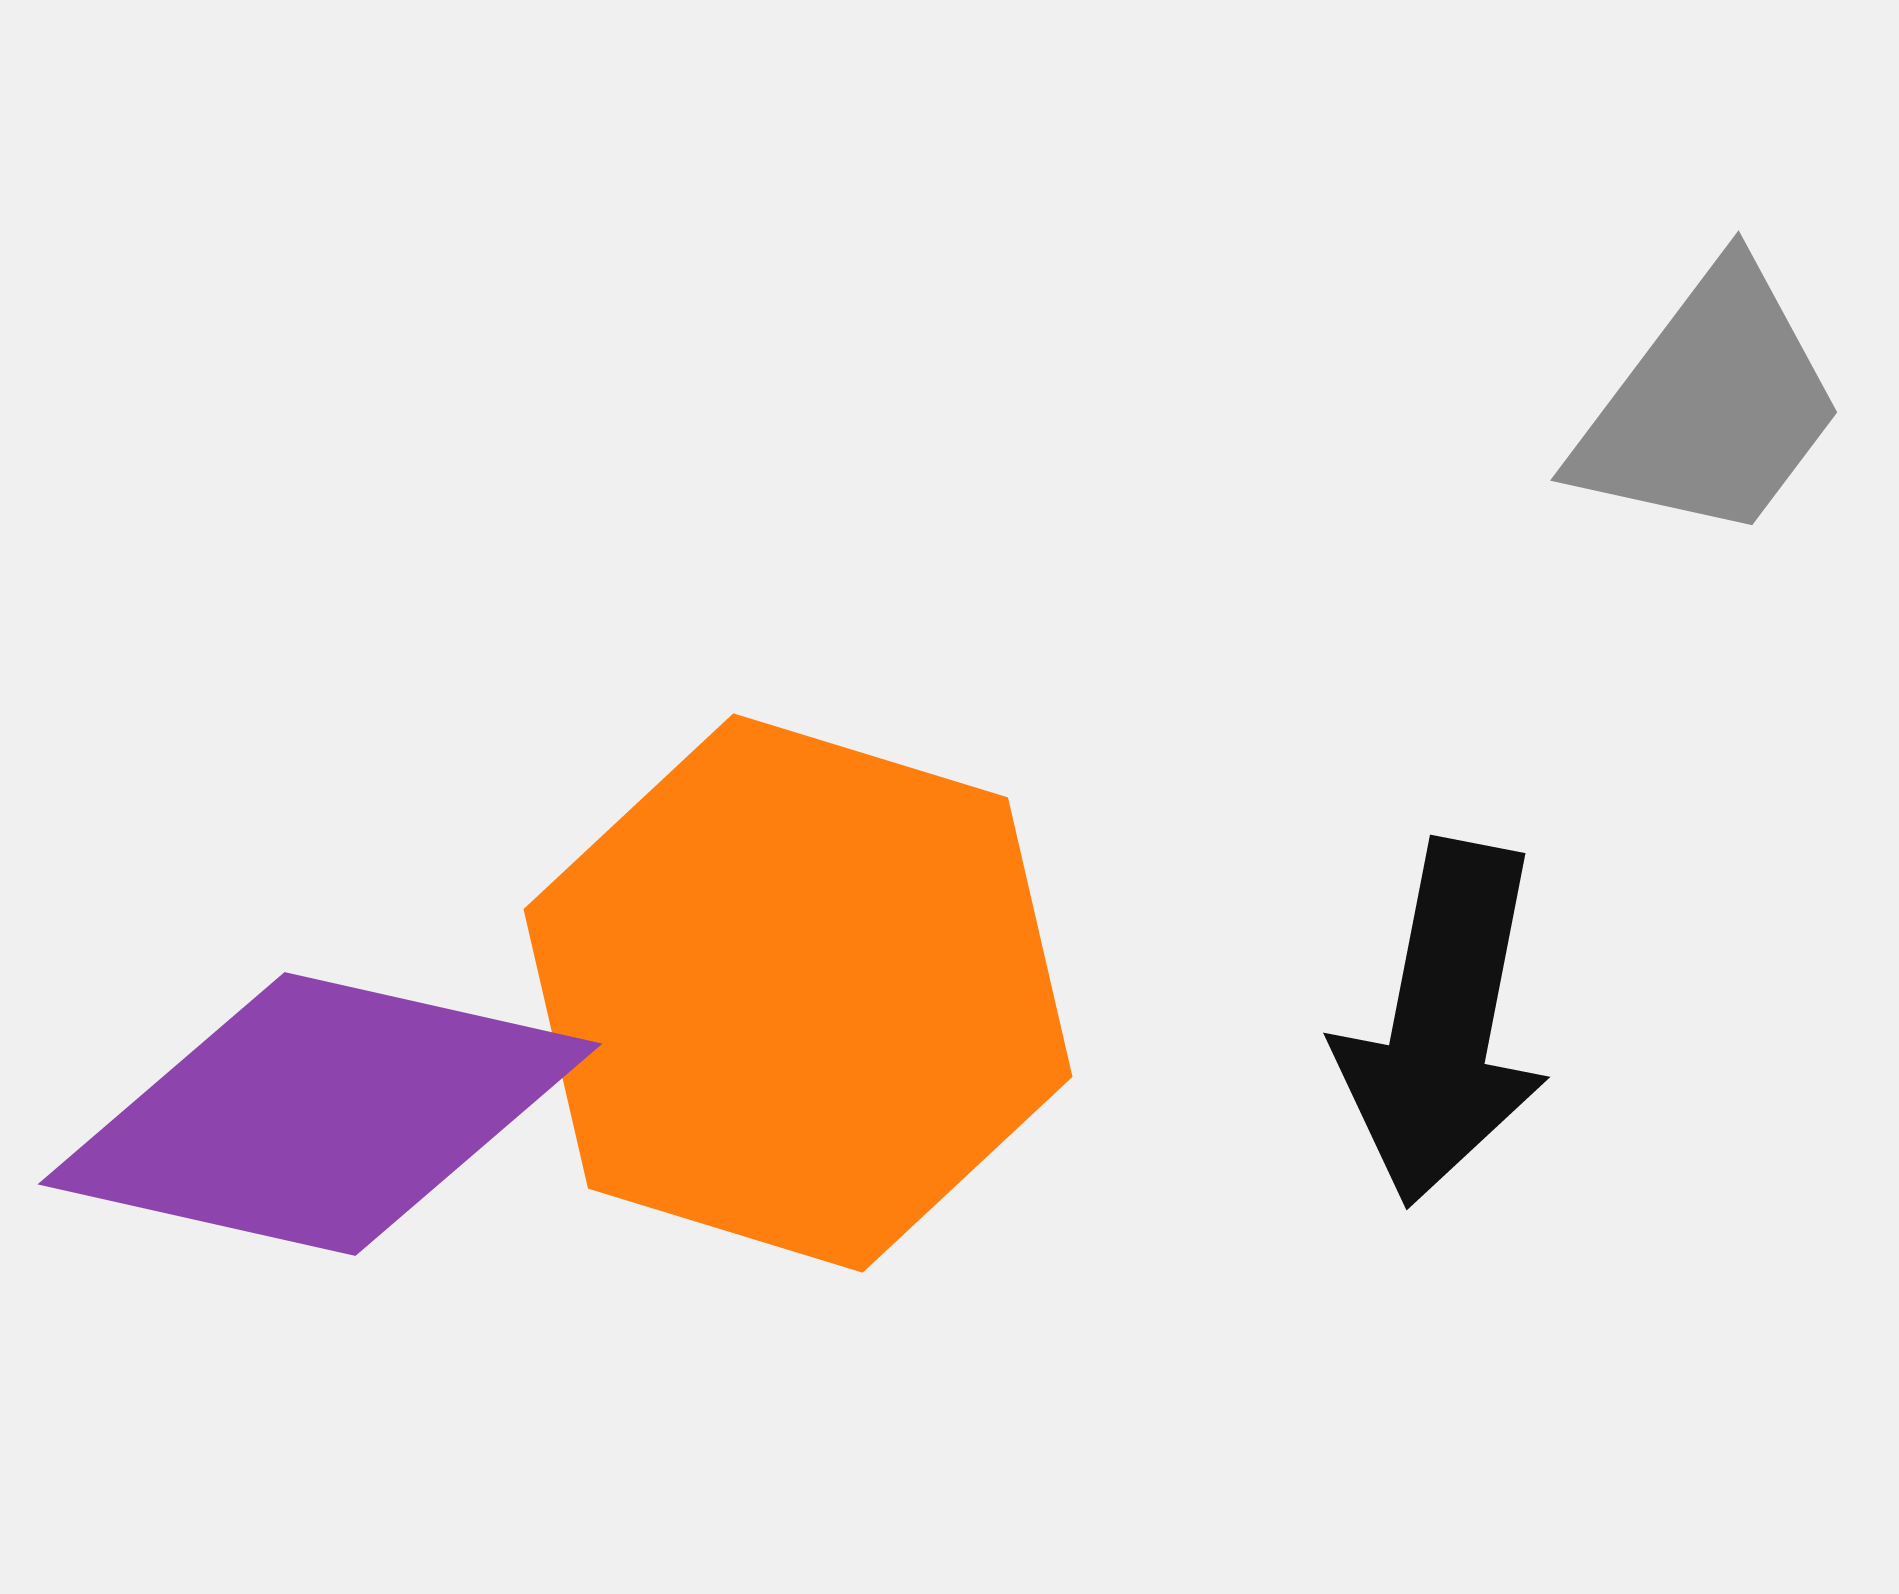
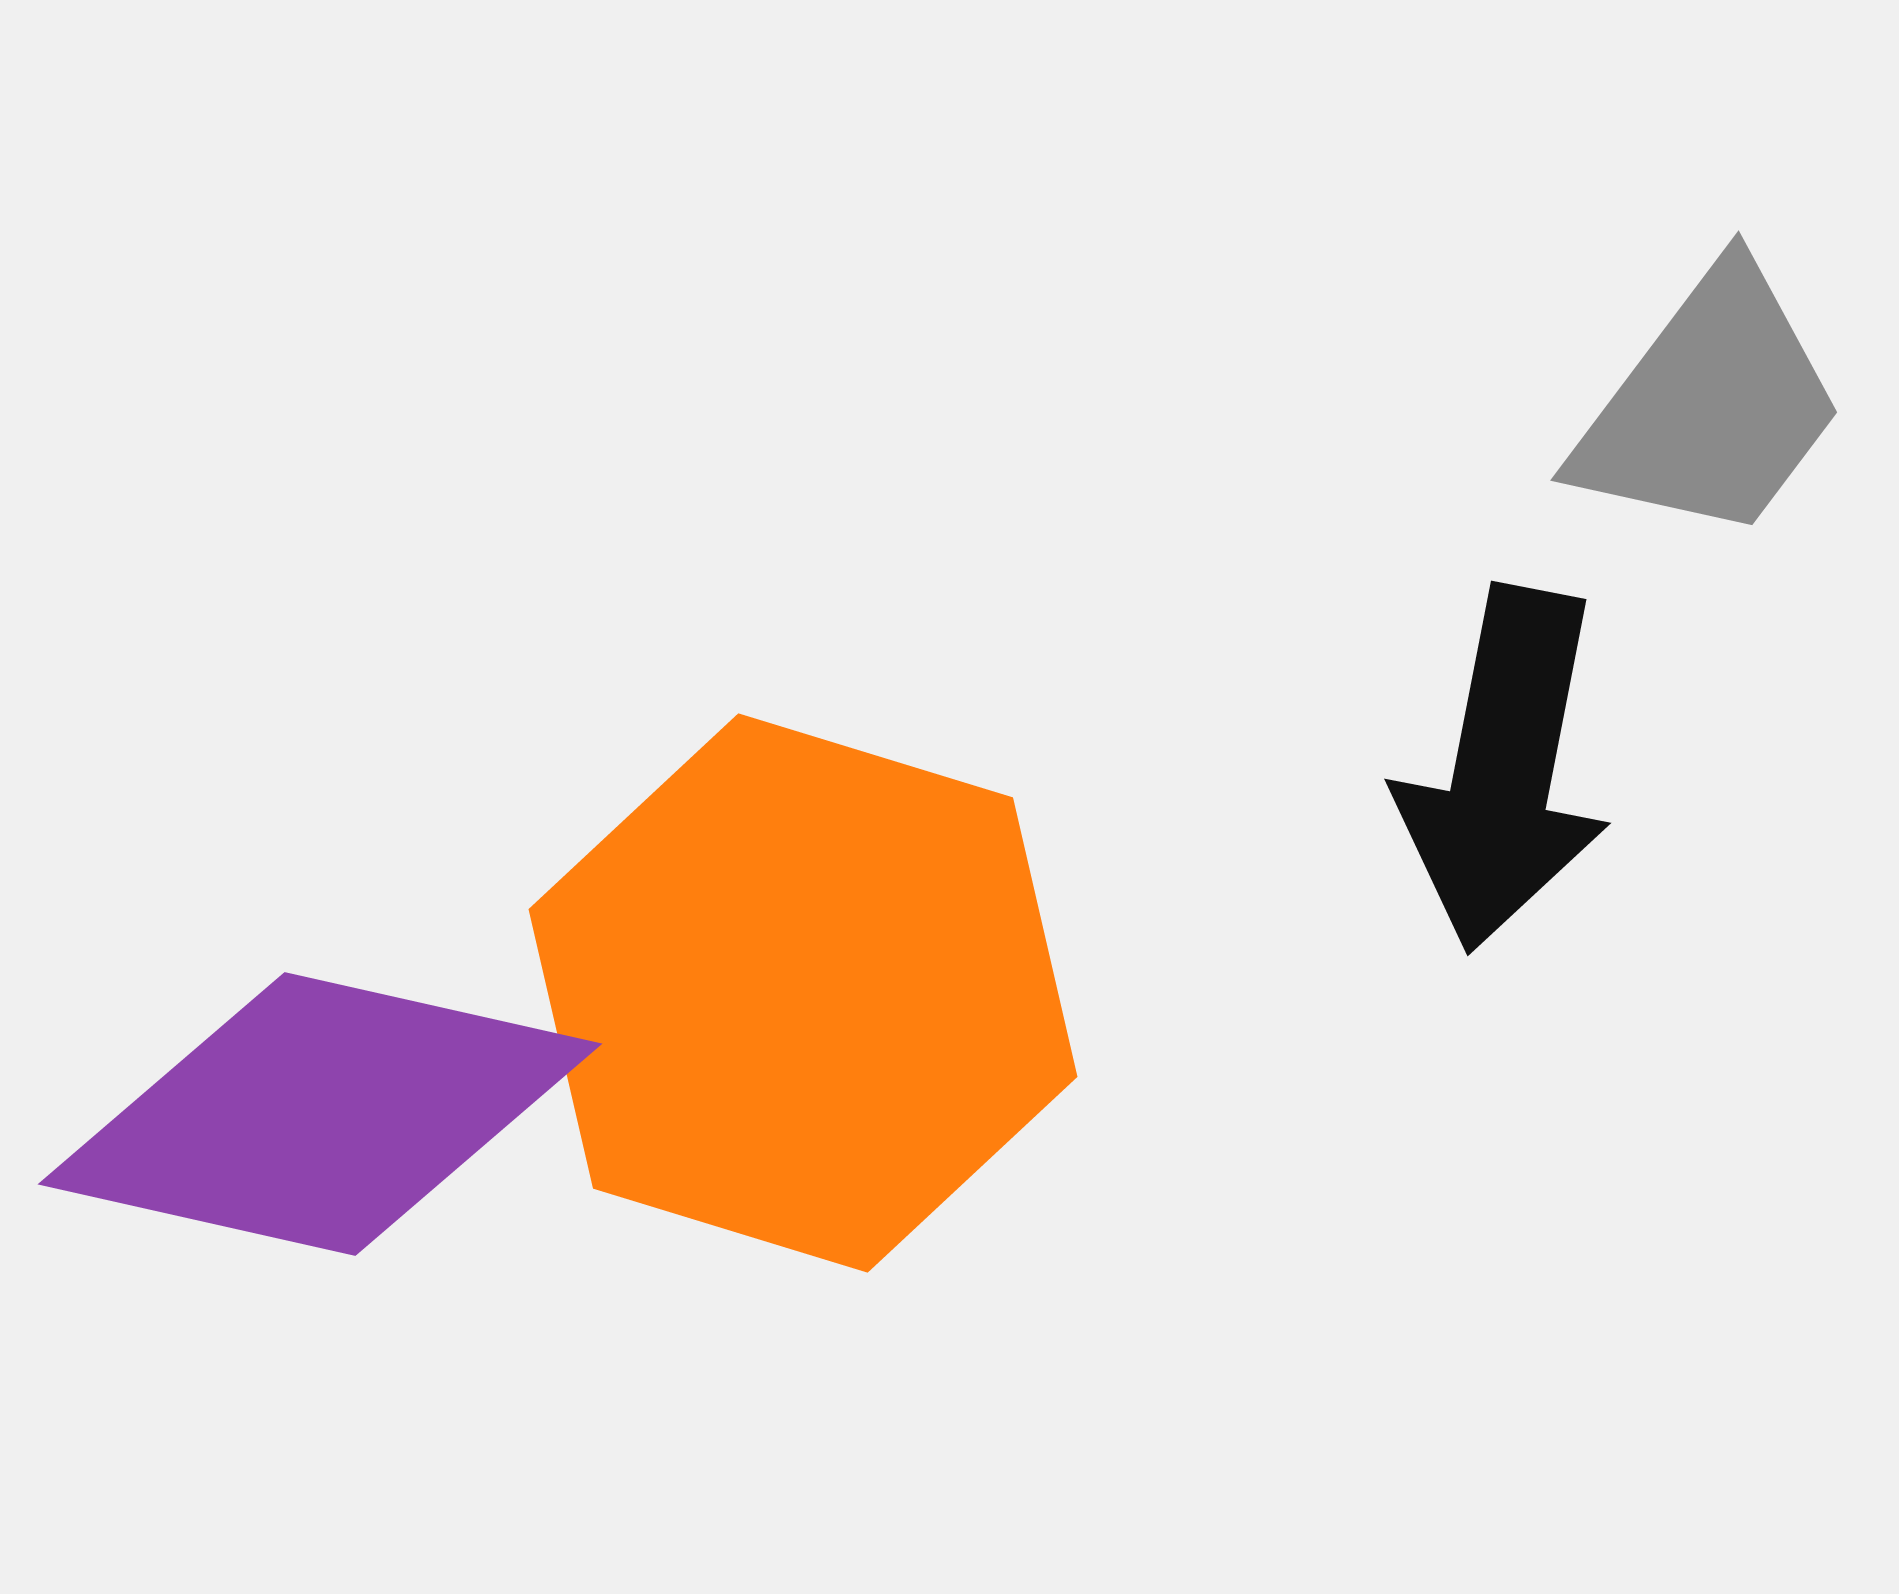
orange hexagon: moved 5 px right
black arrow: moved 61 px right, 254 px up
